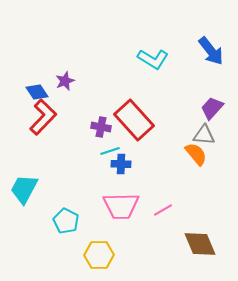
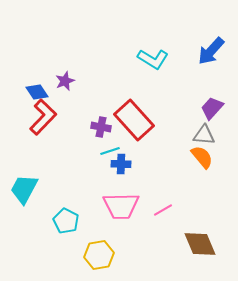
blue arrow: rotated 80 degrees clockwise
orange semicircle: moved 6 px right, 3 px down
yellow hexagon: rotated 8 degrees counterclockwise
